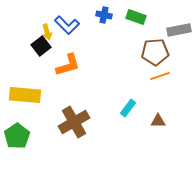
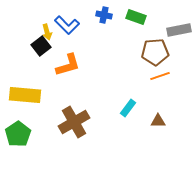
green pentagon: moved 1 px right, 2 px up
